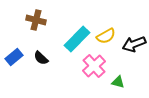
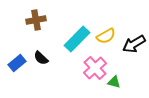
brown cross: rotated 24 degrees counterclockwise
black arrow: rotated 10 degrees counterclockwise
blue rectangle: moved 3 px right, 6 px down
pink cross: moved 1 px right, 2 px down
green triangle: moved 4 px left
